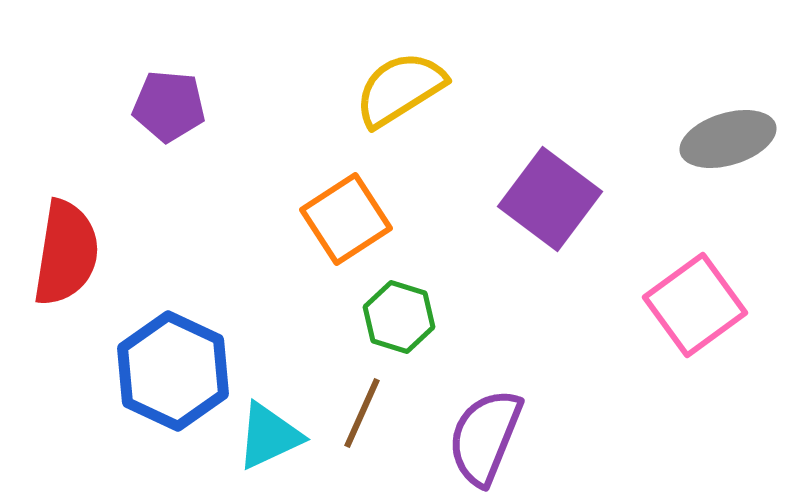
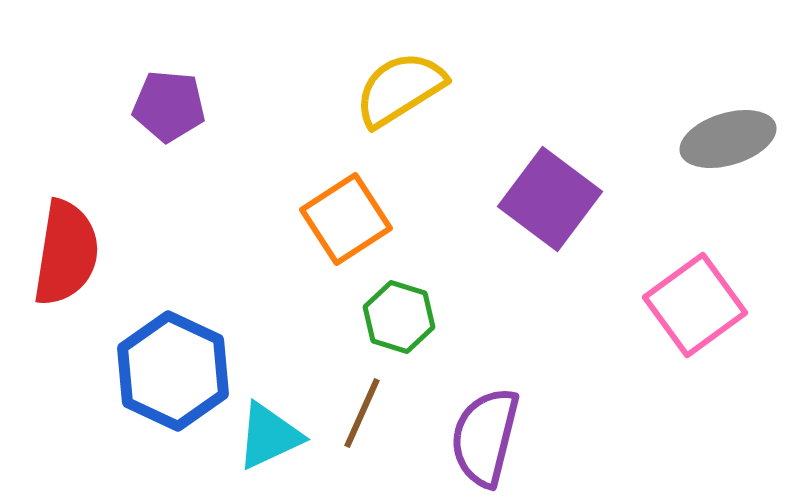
purple semicircle: rotated 8 degrees counterclockwise
